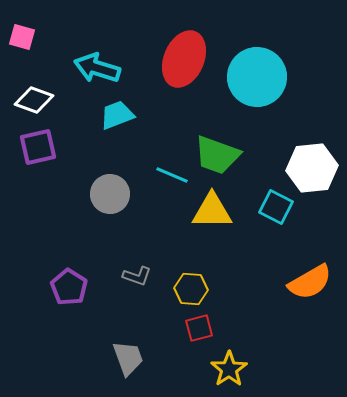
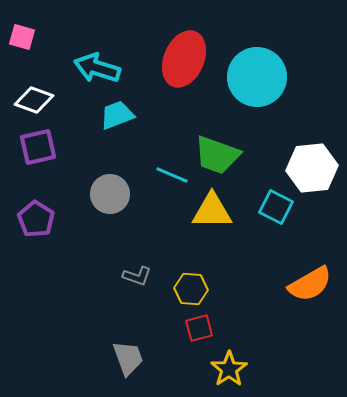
orange semicircle: moved 2 px down
purple pentagon: moved 33 px left, 68 px up
